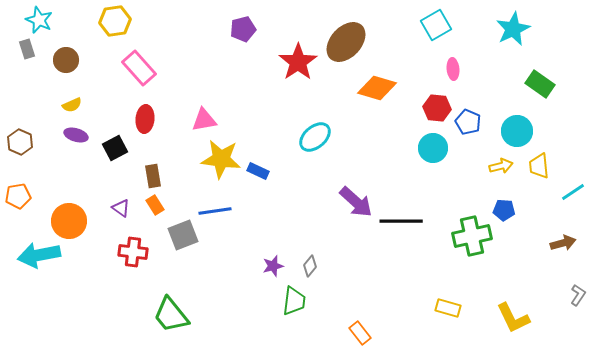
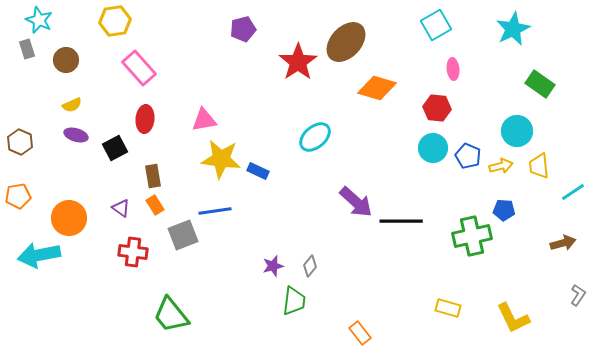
blue pentagon at (468, 122): moved 34 px down
orange circle at (69, 221): moved 3 px up
